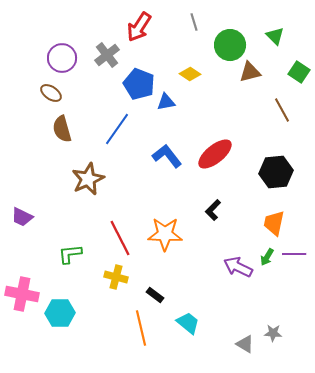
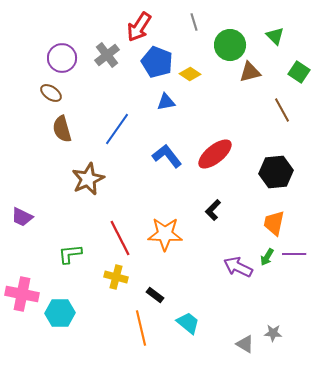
blue pentagon: moved 18 px right, 22 px up
